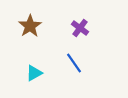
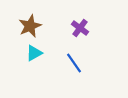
brown star: rotated 10 degrees clockwise
cyan triangle: moved 20 px up
